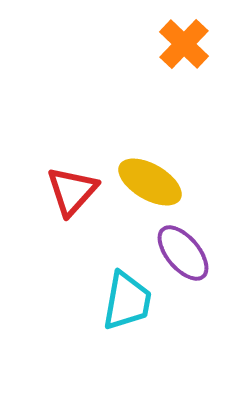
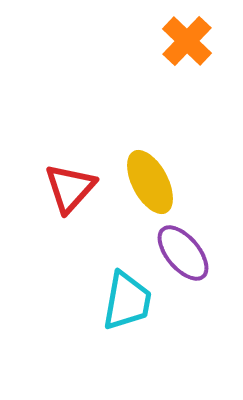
orange cross: moved 3 px right, 3 px up
yellow ellipse: rotated 32 degrees clockwise
red triangle: moved 2 px left, 3 px up
